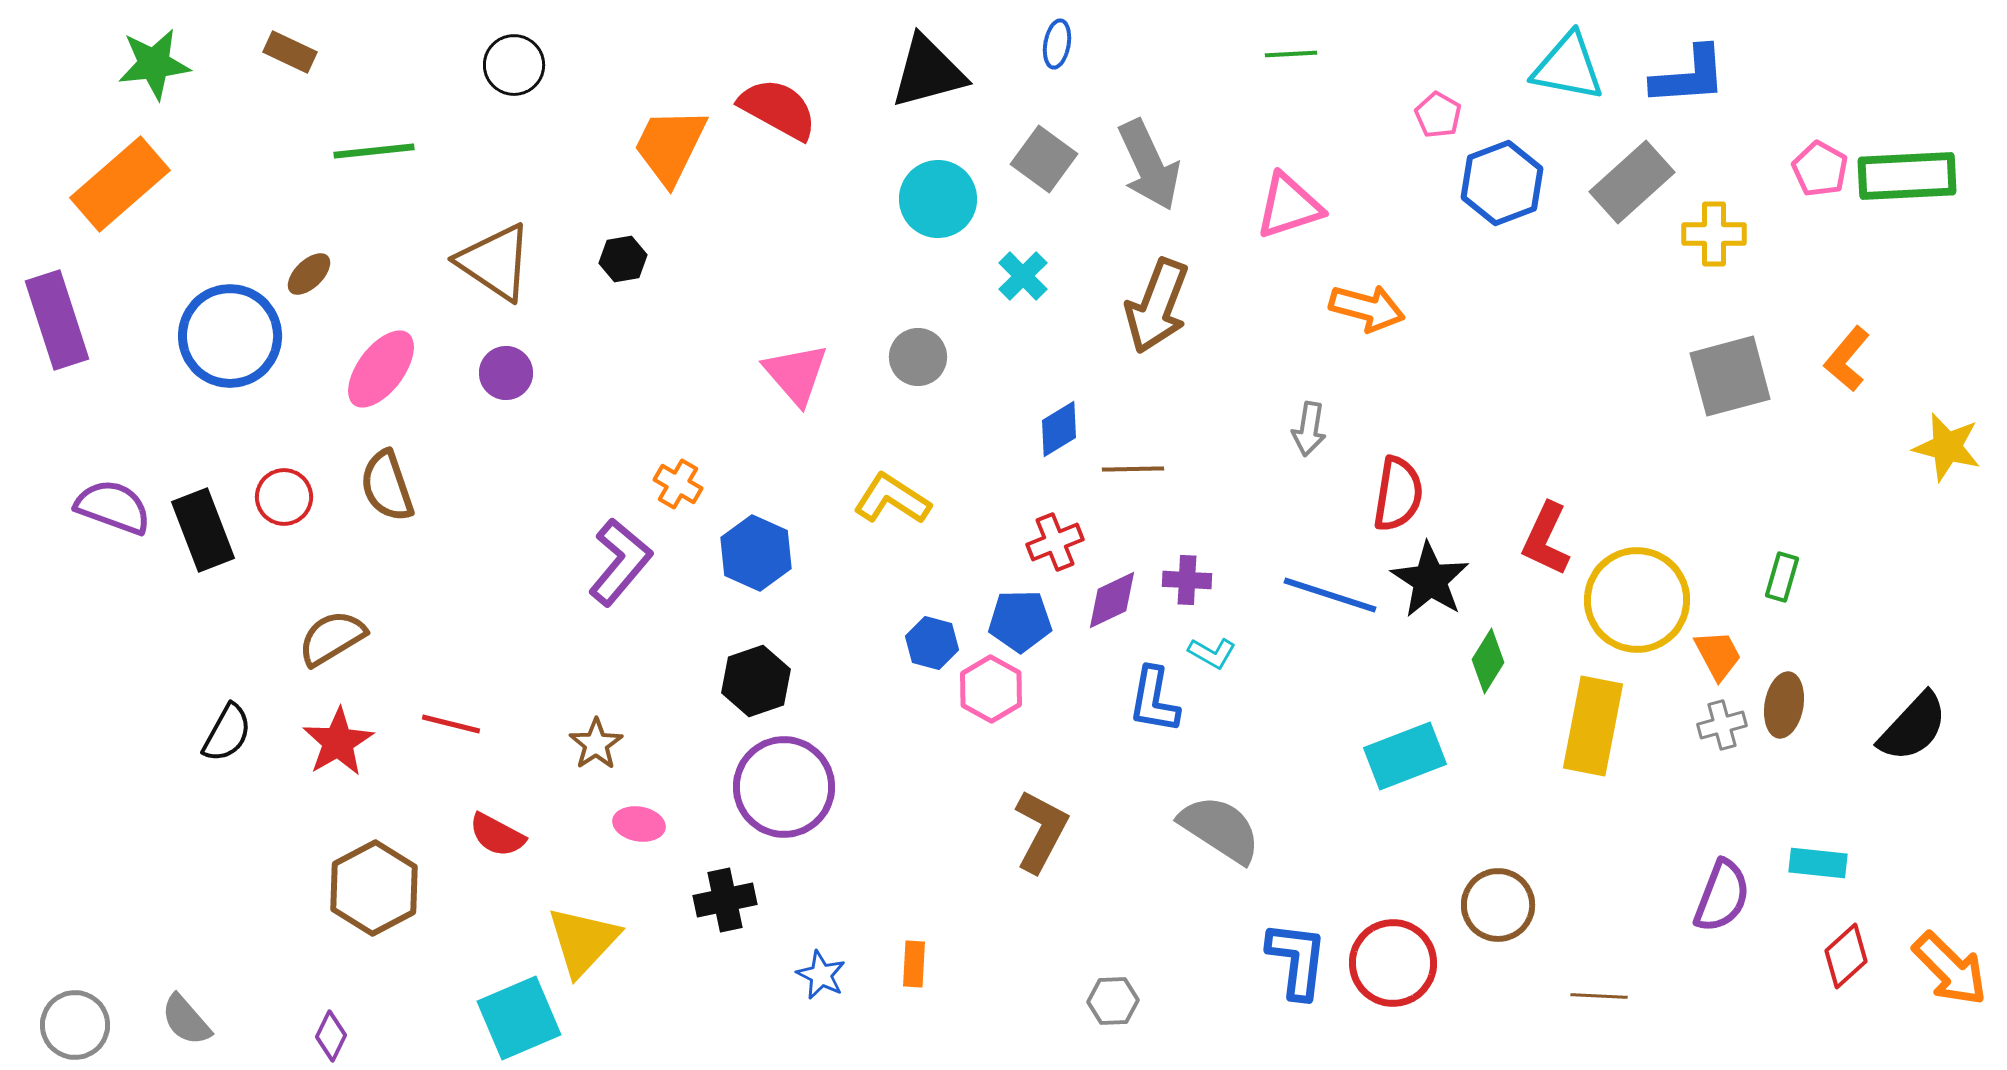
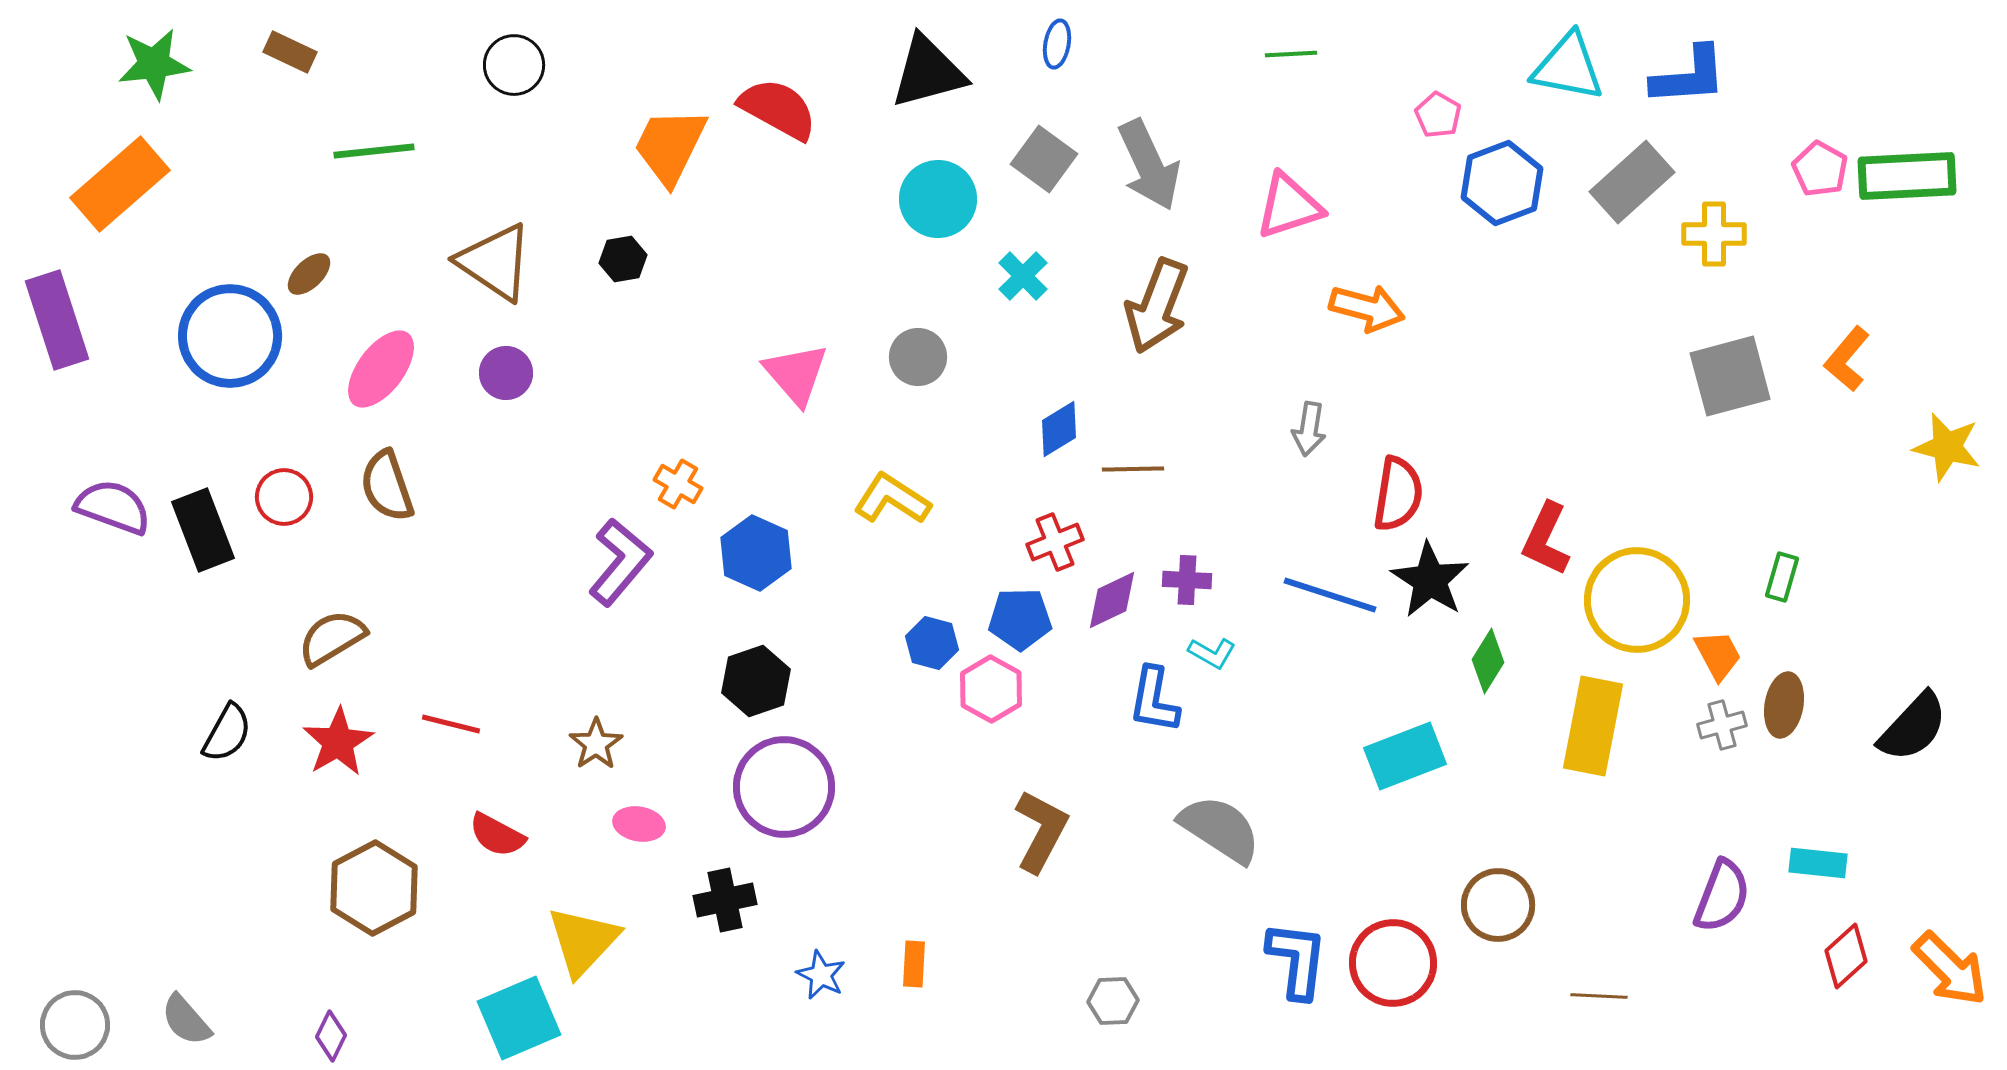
blue pentagon at (1020, 621): moved 2 px up
